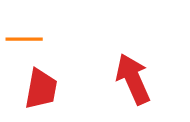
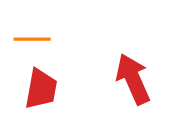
orange line: moved 8 px right
